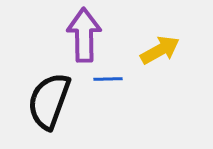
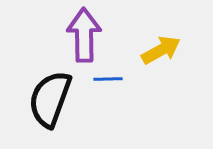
yellow arrow: moved 1 px right
black semicircle: moved 1 px right, 2 px up
